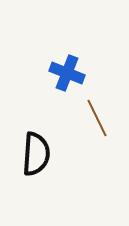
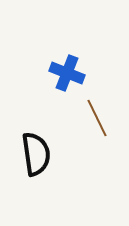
black semicircle: rotated 12 degrees counterclockwise
